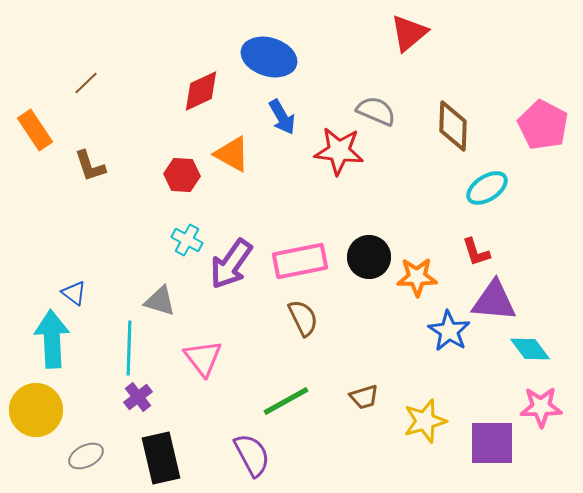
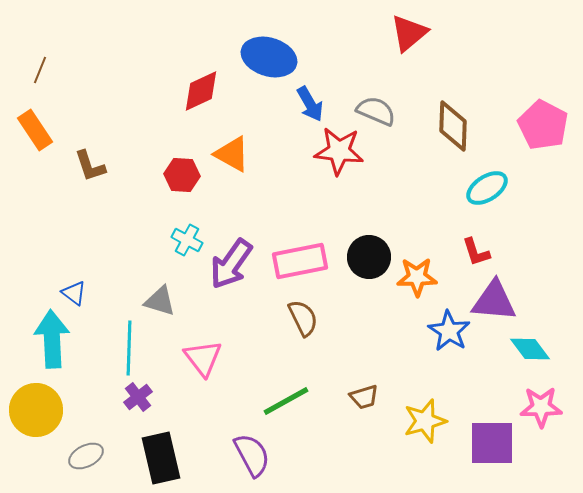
brown line: moved 46 px left, 13 px up; rotated 24 degrees counterclockwise
blue arrow: moved 28 px right, 13 px up
